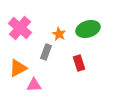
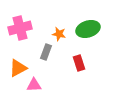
pink cross: rotated 35 degrees clockwise
orange star: rotated 16 degrees counterclockwise
